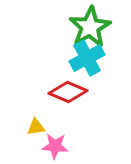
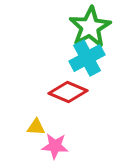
yellow triangle: rotated 12 degrees clockwise
